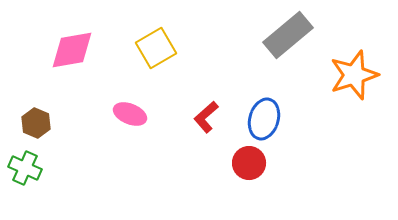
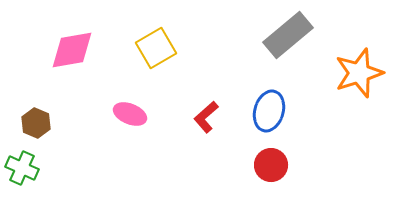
orange star: moved 5 px right, 2 px up
blue ellipse: moved 5 px right, 8 px up
red circle: moved 22 px right, 2 px down
green cross: moved 3 px left
